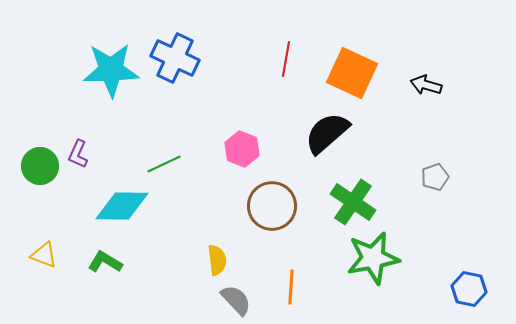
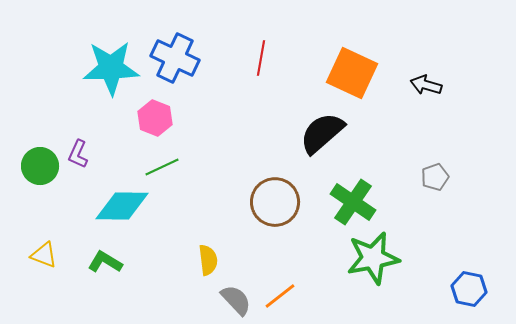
red line: moved 25 px left, 1 px up
cyan star: moved 2 px up
black semicircle: moved 5 px left
pink hexagon: moved 87 px left, 31 px up
green line: moved 2 px left, 3 px down
brown circle: moved 3 px right, 4 px up
yellow semicircle: moved 9 px left
orange line: moved 11 px left, 9 px down; rotated 48 degrees clockwise
